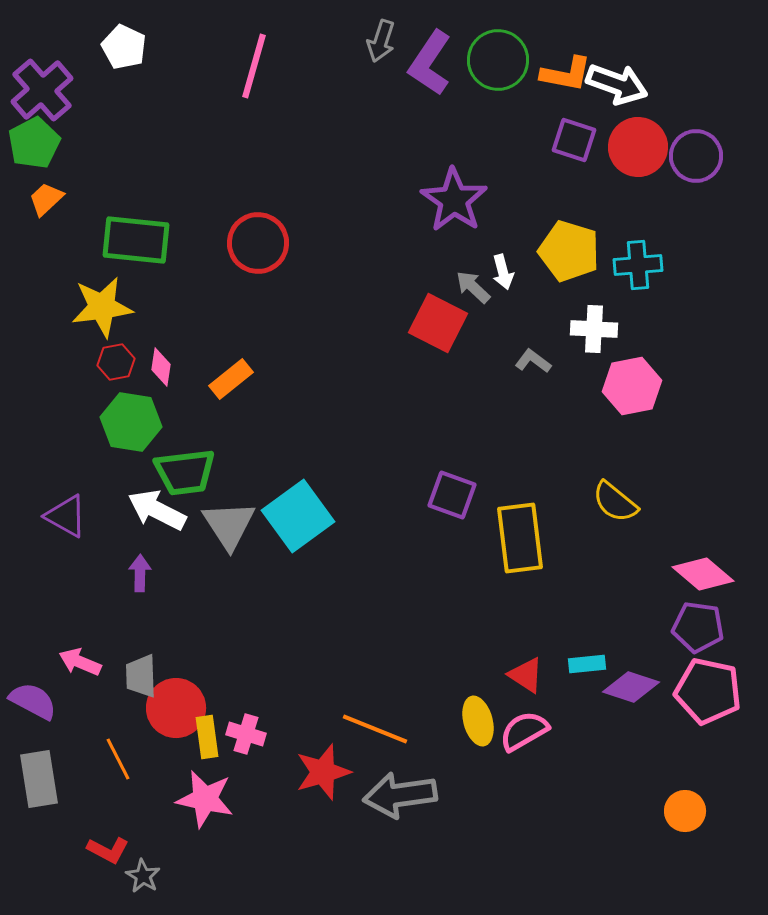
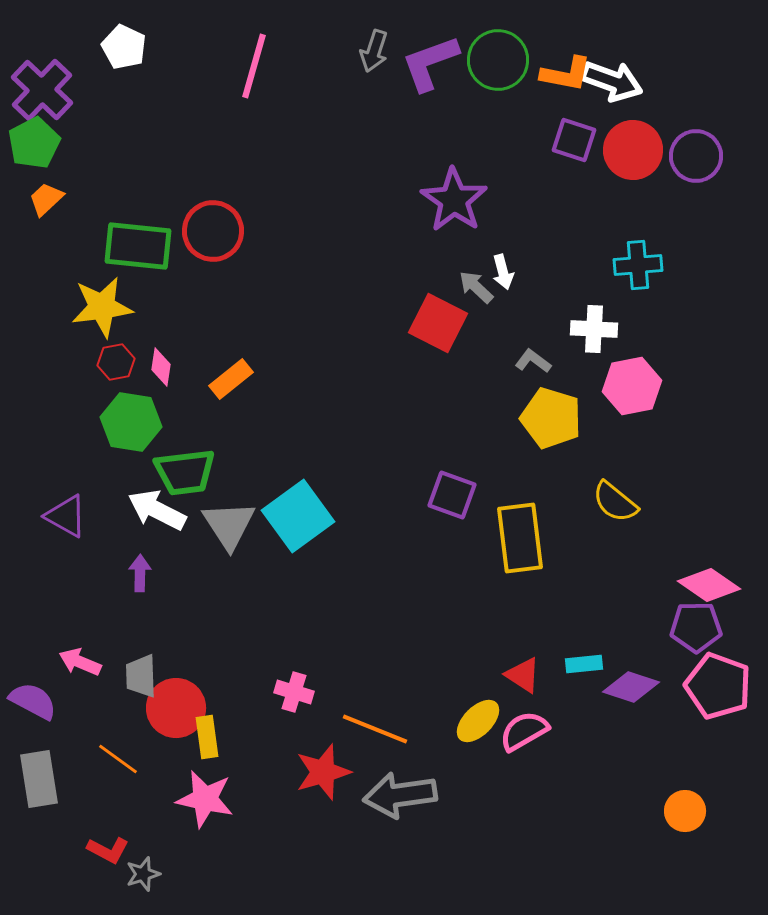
gray arrow at (381, 41): moved 7 px left, 10 px down
purple L-shape at (430, 63): rotated 36 degrees clockwise
white arrow at (617, 84): moved 5 px left, 3 px up
purple cross at (42, 90): rotated 6 degrees counterclockwise
red circle at (638, 147): moved 5 px left, 3 px down
green rectangle at (136, 240): moved 2 px right, 6 px down
red circle at (258, 243): moved 45 px left, 12 px up
yellow pentagon at (569, 251): moved 18 px left, 167 px down
gray arrow at (473, 287): moved 3 px right
pink diamond at (703, 574): moved 6 px right, 11 px down; rotated 6 degrees counterclockwise
purple pentagon at (698, 627): moved 2 px left; rotated 9 degrees counterclockwise
cyan rectangle at (587, 664): moved 3 px left
red triangle at (526, 675): moved 3 px left
pink pentagon at (708, 691): moved 10 px right, 5 px up; rotated 8 degrees clockwise
yellow ellipse at (478, 721): rotated 60 degrees clockwise
pink cross at (246, 734): moved 48 px right, 42 px up
orange line at (118, 759): rotated 27 degrees counterclockwise
gray star at (143, 876): moved 2 px up; rotated 24 degrees clockwise
